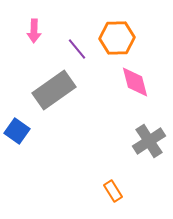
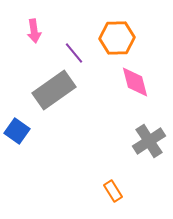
pink arrow: rotated 10 degrees counterclockwise
purple line: moved 3 px left, 4 px down
